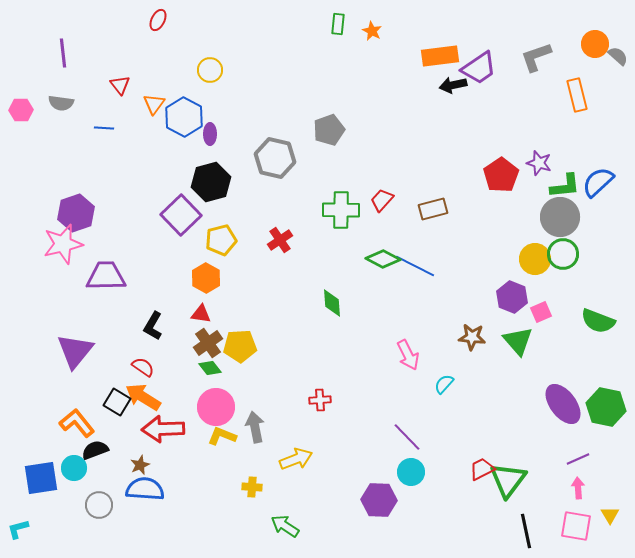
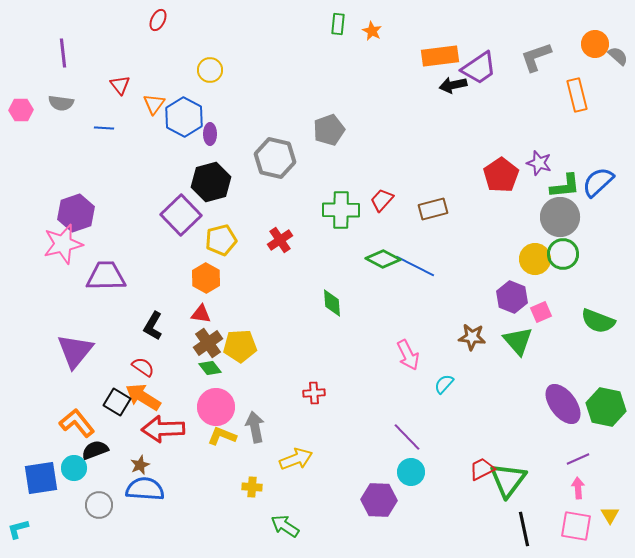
red cross at (320, 400): moved 6 px left, 7 px up
black line at (526, 531): moved 2 px left, 2 px up
